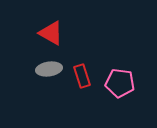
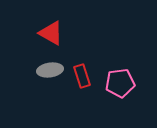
gray ellipse: moved 1 px right, 1 px down
pink pentagon: rotated 16 degrees counterclockwise
